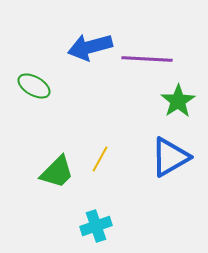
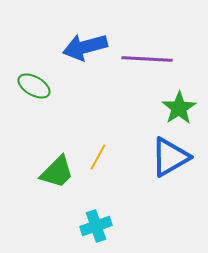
blue arrow: moved 5 px left
green star: moved 1 px right, 7 px down
yellow line: moved 2 px left, 2 px up
